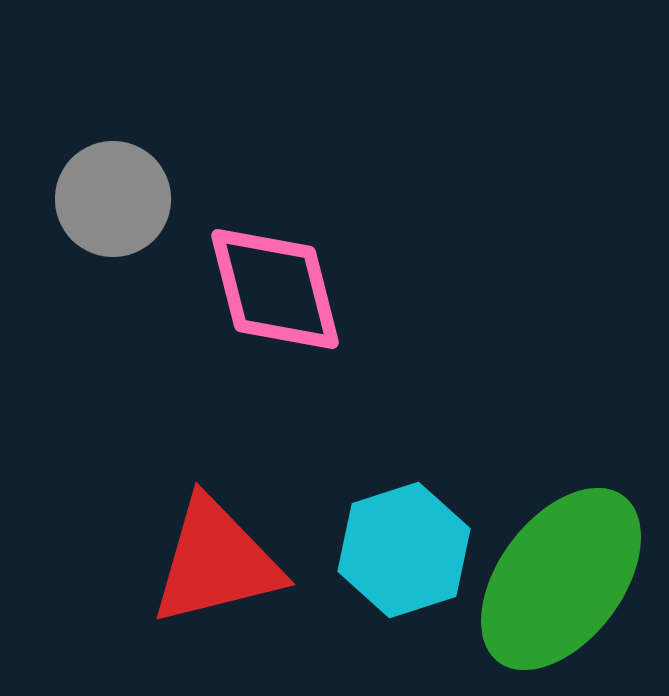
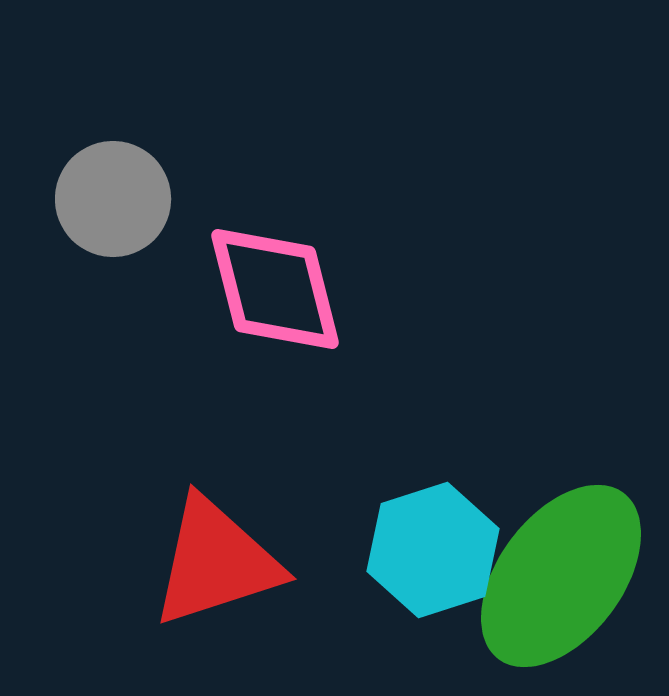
cyan hexagon: moved 29 px right
red triangle: rotated 4 degrees counterclockwise
green ellipse: moved 3 px up
